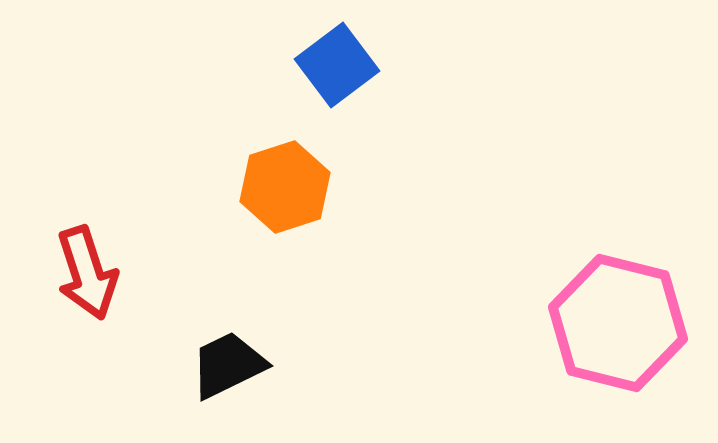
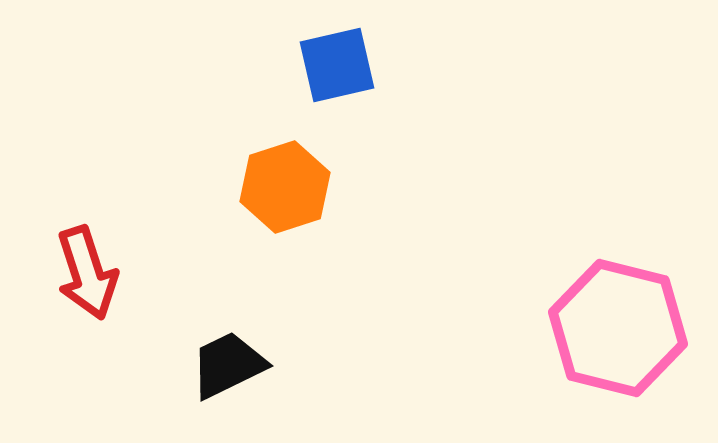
blue square: rotated 24 degrees clockwise
pink hexagon: moved 5 px down
